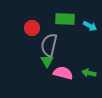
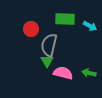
red circle: moved 1 px left, 1 px down
